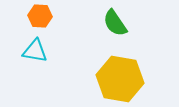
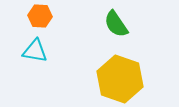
green semicircle: moved 1 px right, 1 px down
yellow hexagon: rotated 9 degrees clockwise
